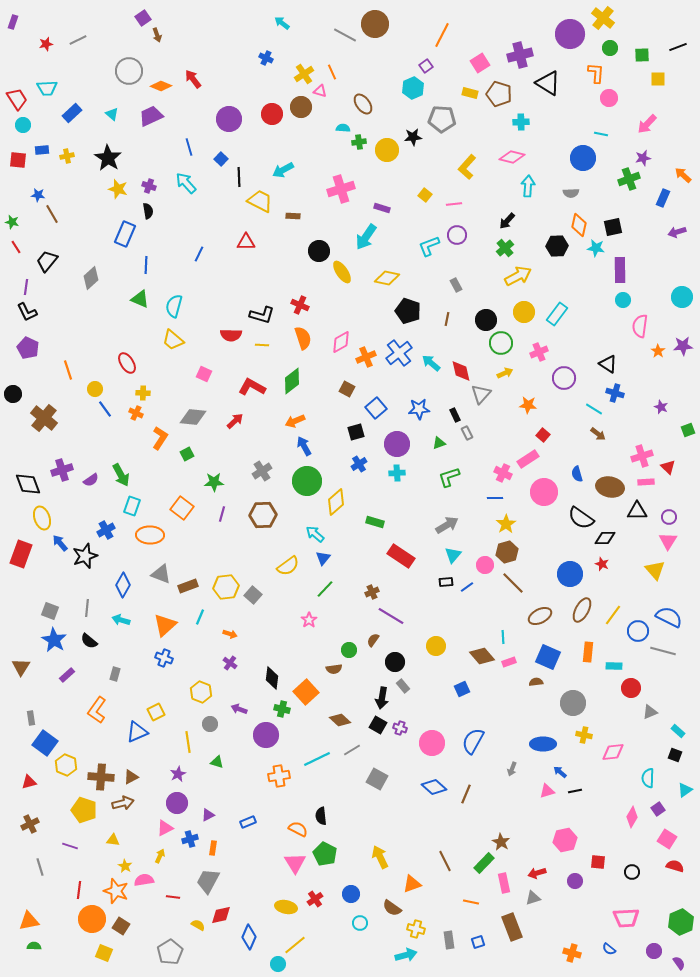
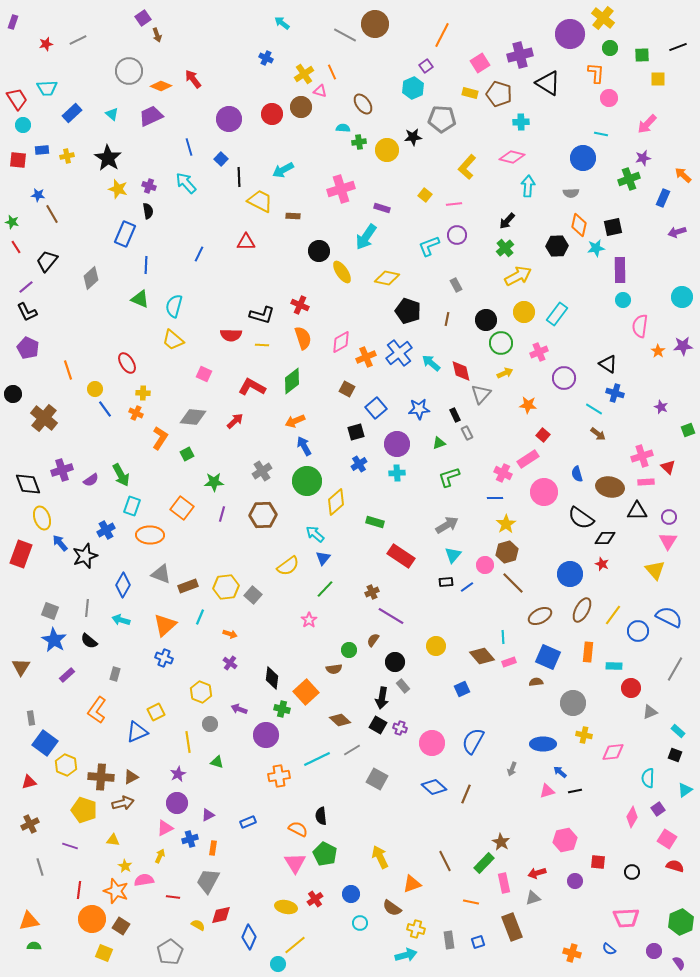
cyan star at (596, 248): rotated 18 degrees counterclockwise
purple line at (26, 287): rotated 42 degrees clockwise
gray line at (663, 651): moved 12 px right, 18 px down; rotated 75 degrees counterclockwise
